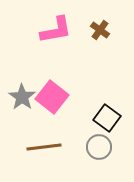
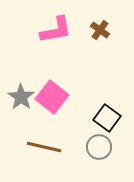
gray star: moved 1 px left
brown line: rotated 20 degrees clockwise
